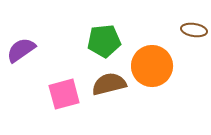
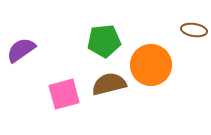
orange circle: moved 1 px left, 1 px up
